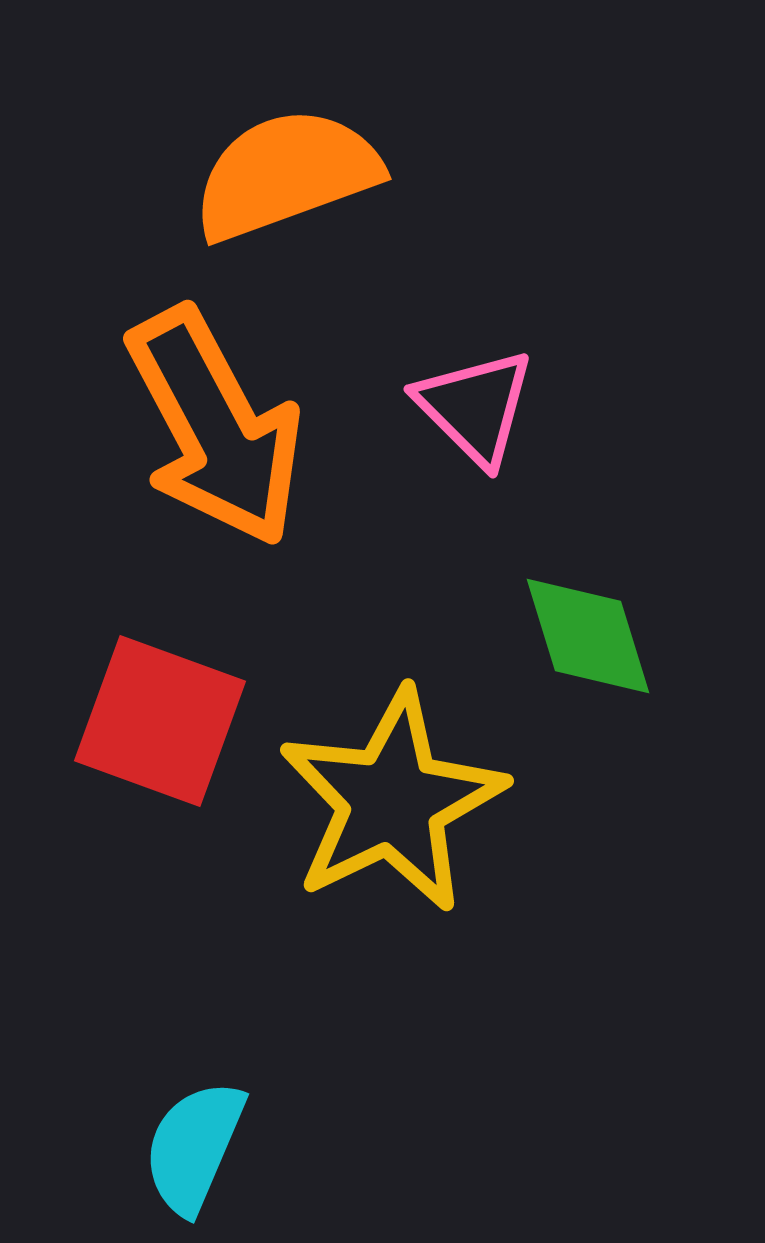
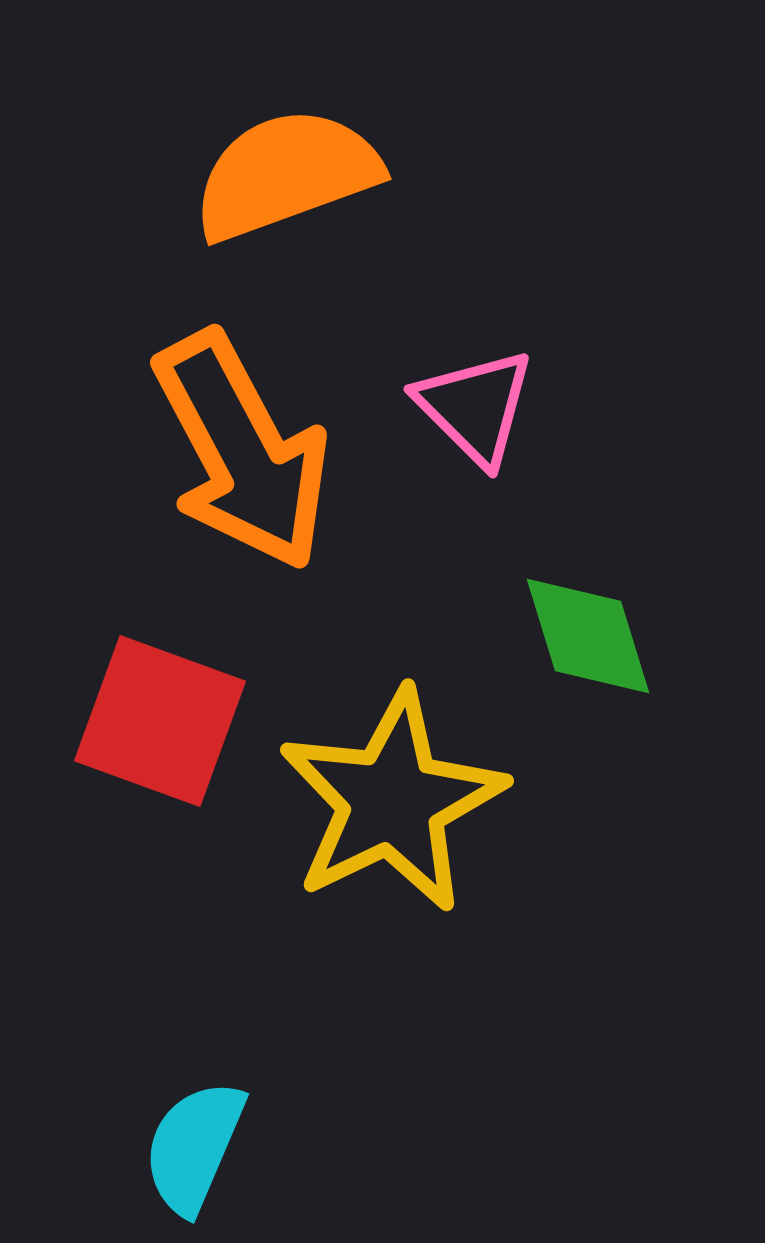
orange arrow: moved 27 px right, 24 px down
